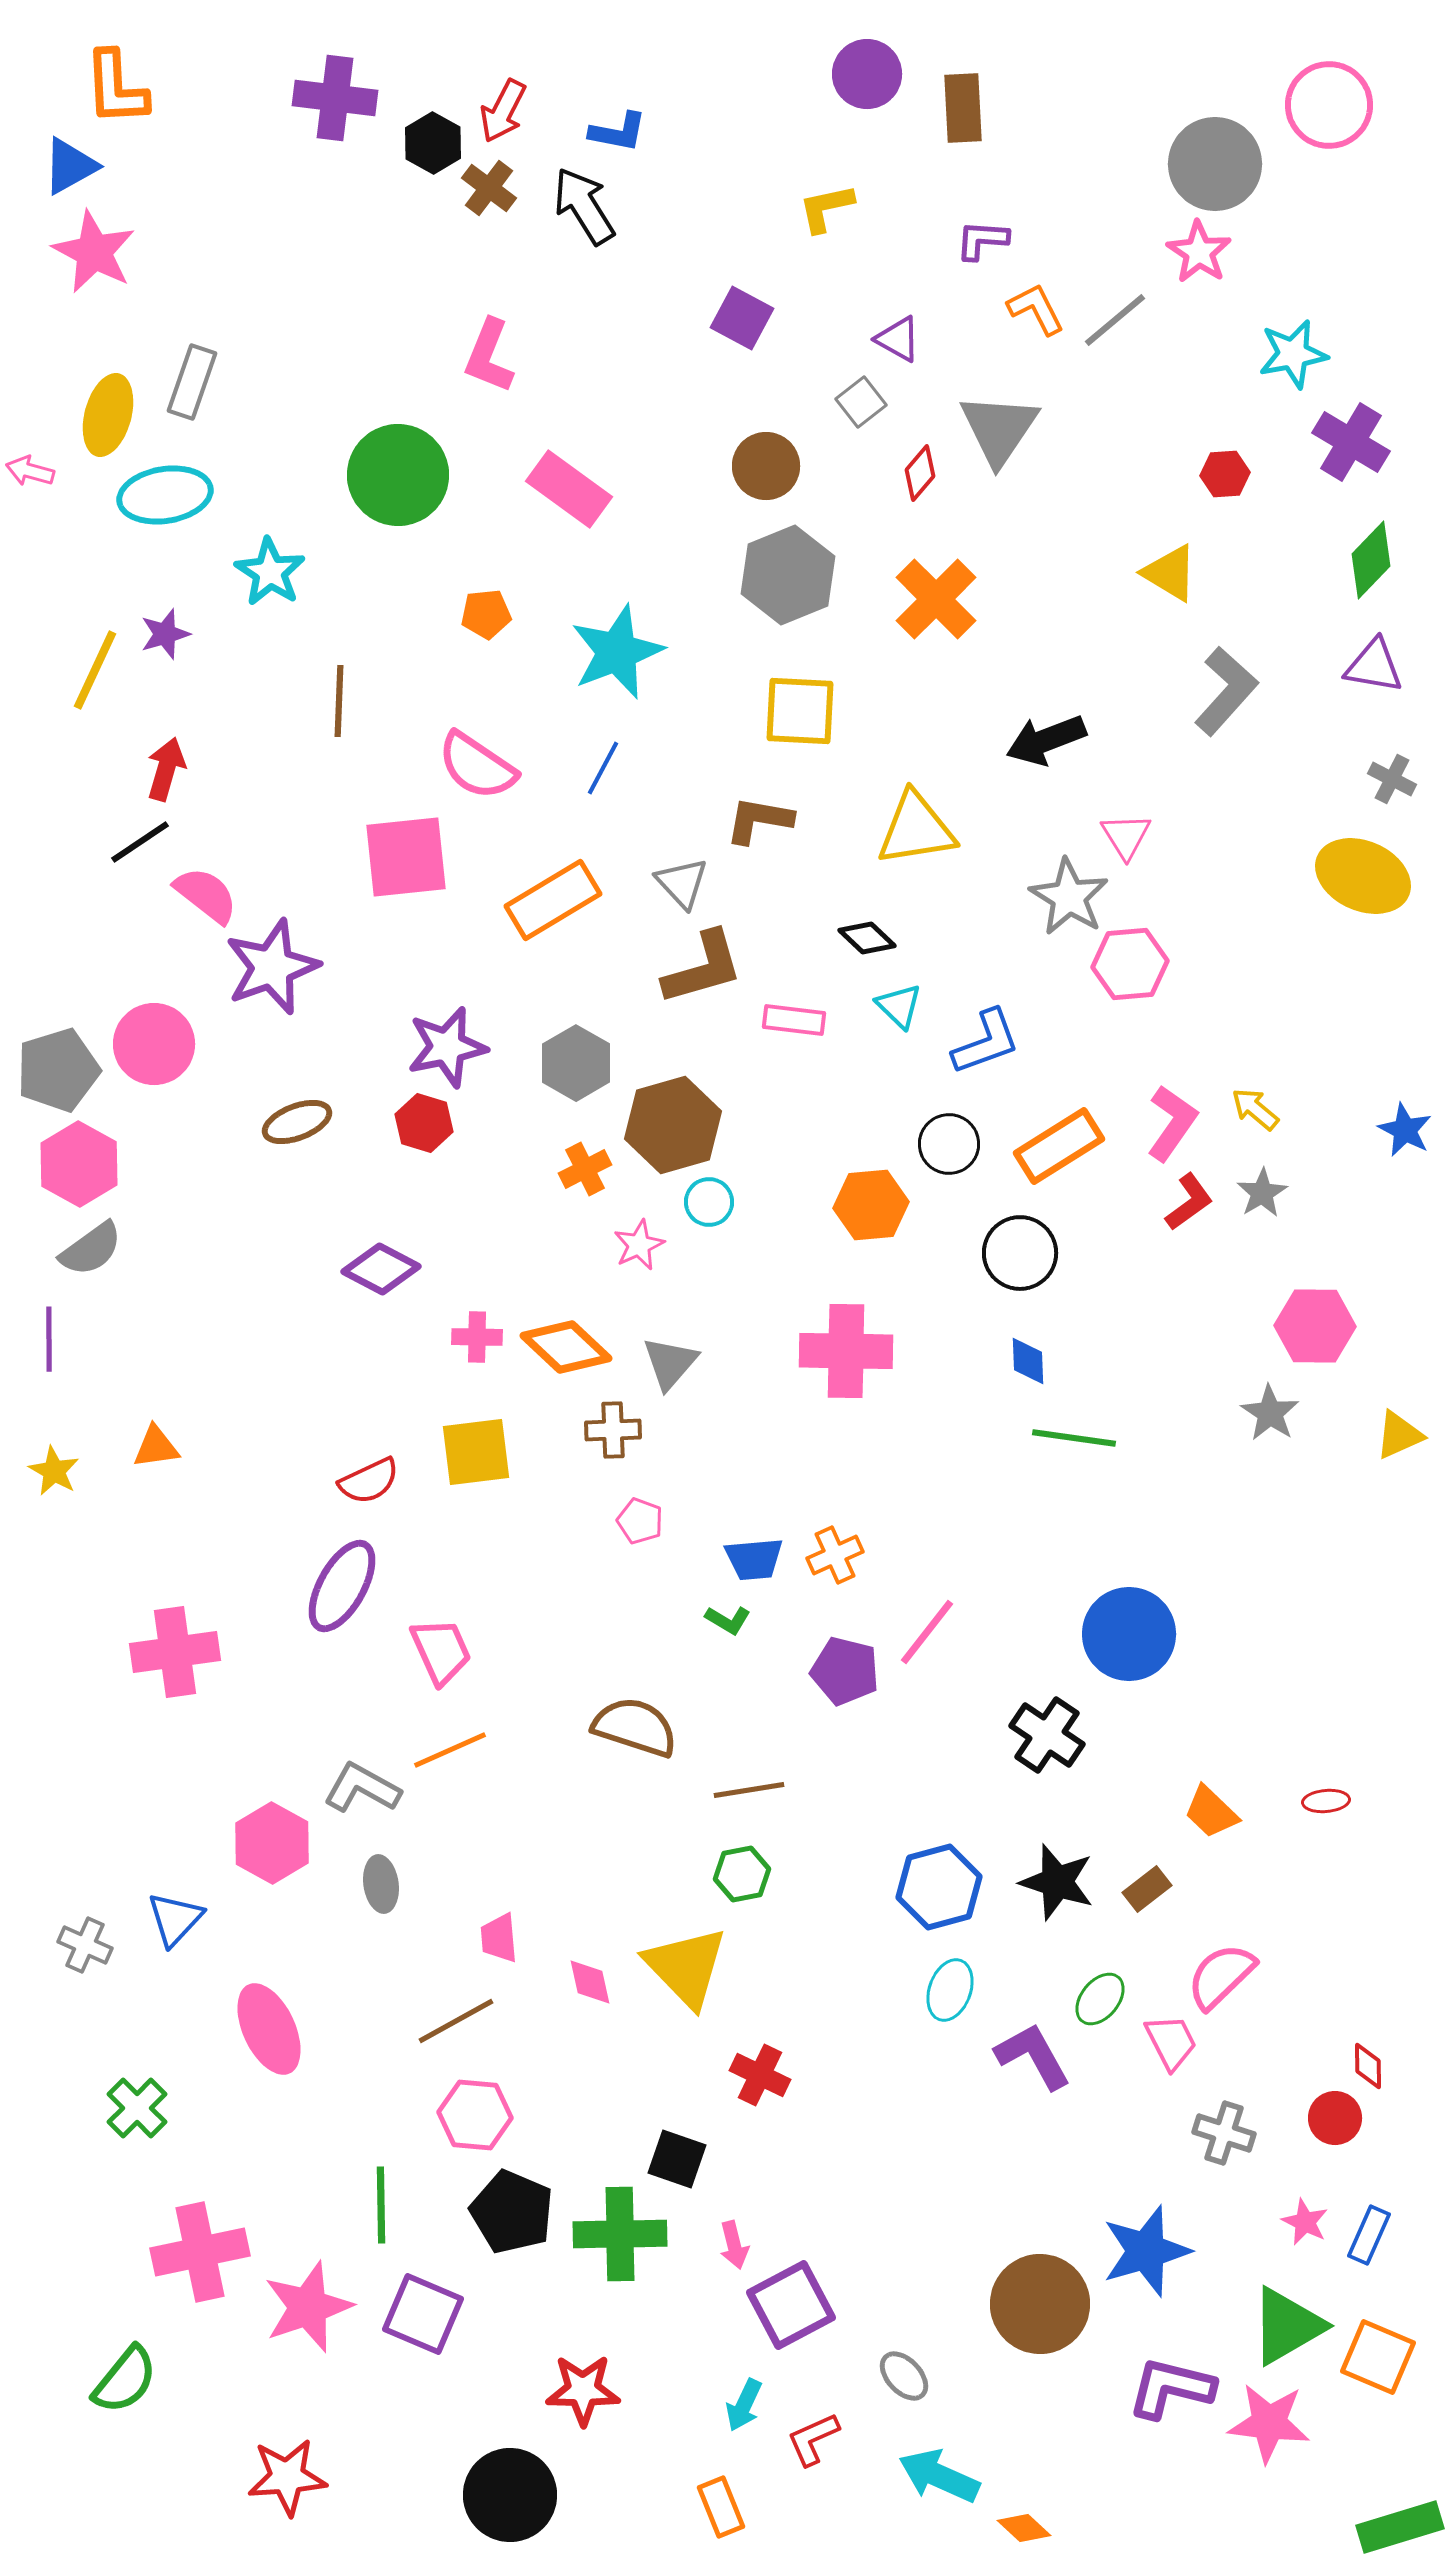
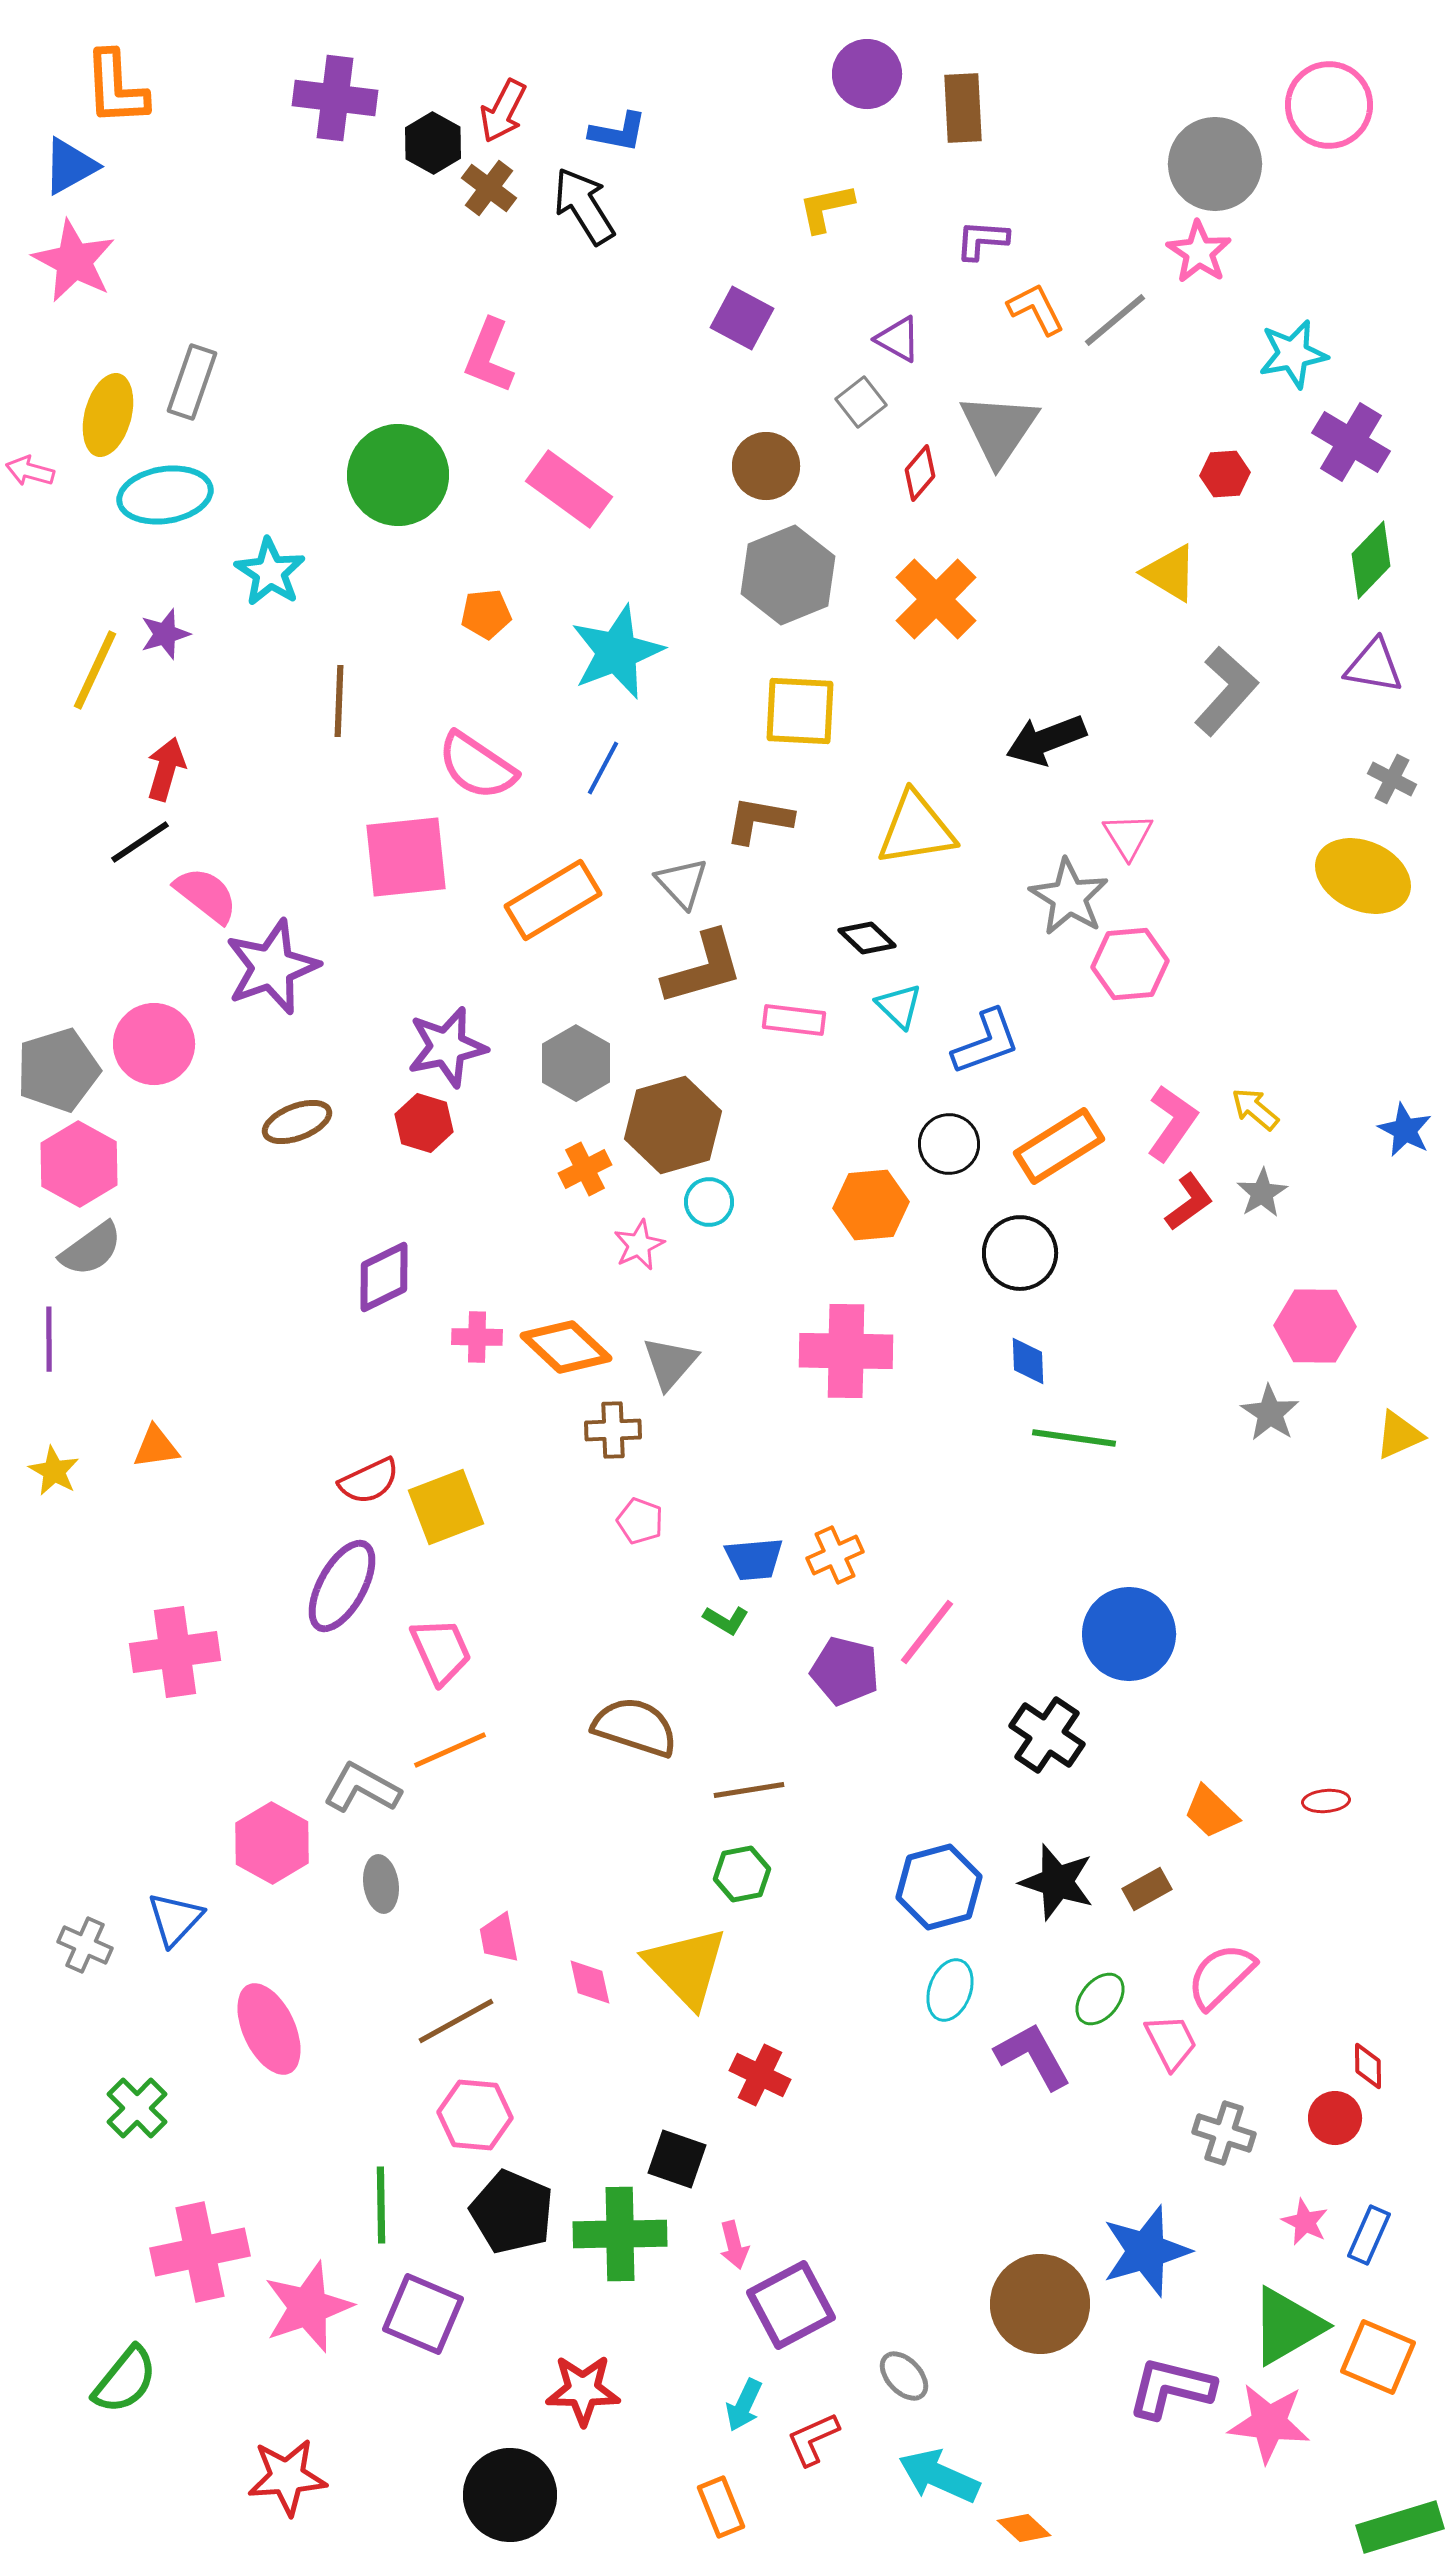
pink star at (94, 252): moved 20 px left, 9 px down
pink triangle at (1126, 836): moved 2 px right
purple diamond at (381, 1269): moved 3 px right, 8 px down; rotated 54 degrees counterclockwise
yellow square at (476, 1452): moved 30 px left, 55 px down; rotated 14 degrees counterclockwise
green L-shape at (728, 1620): moved 2 px left
brown rectangle at (1147, 1889): rotated 9 degrees clockwise
pink trapezoid at (499, 1938): rotated 6 degrees counterclockwise
